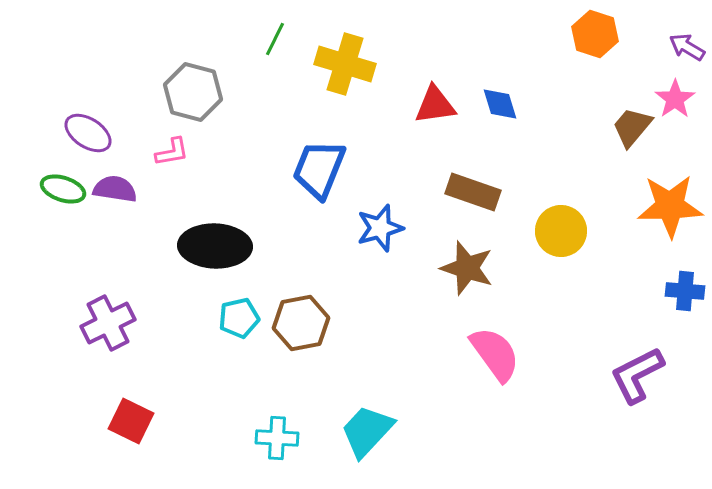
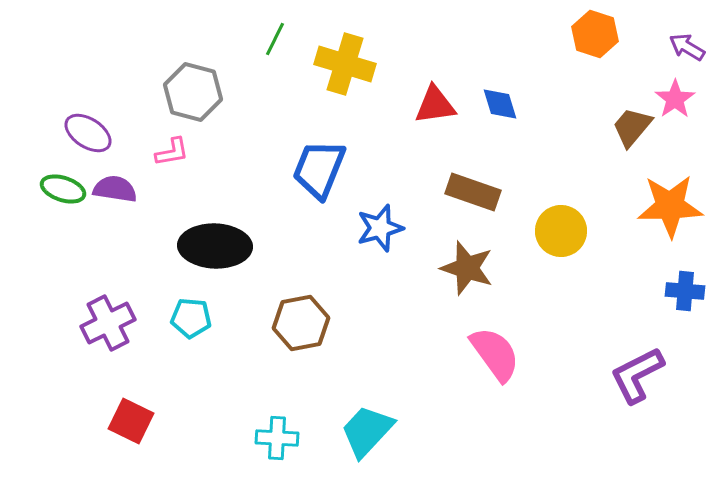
cyan pentagon: moved 48 px left; rotated 18 degrees clockwise
